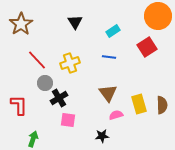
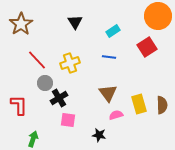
black star: moved 3 px left, 1 px up; rotated 16 degrees clockwise
